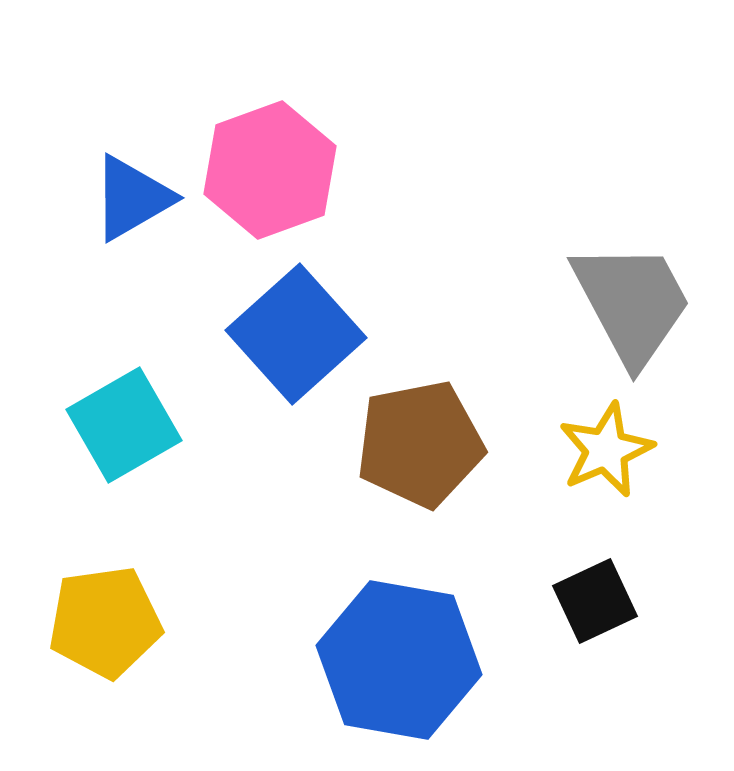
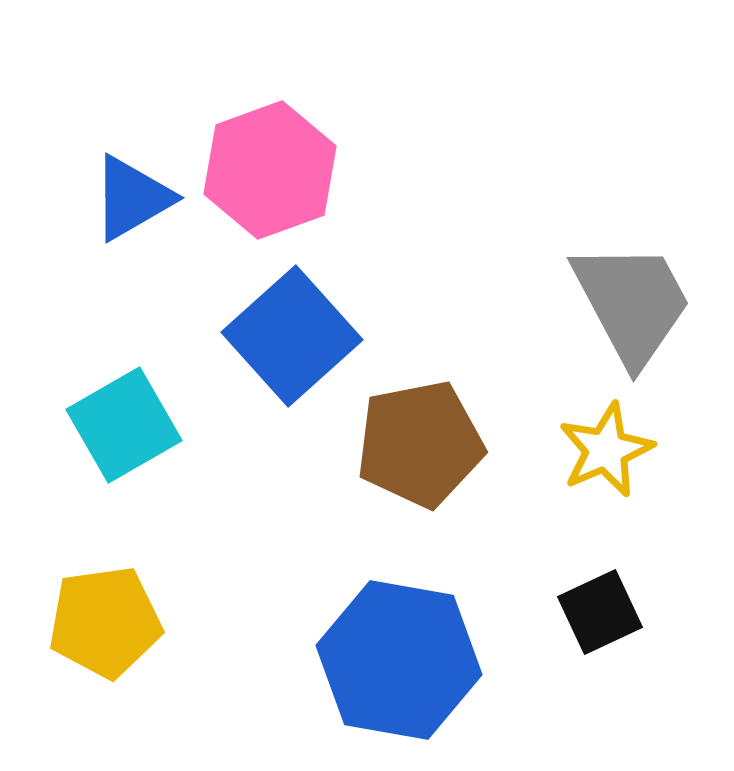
blue square: moved 4 px left, 2 px down
black square: moved 5 px right, 11 px down
